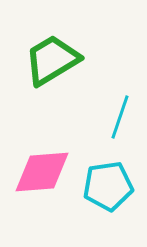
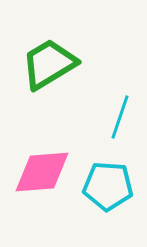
green trapezoid: moved 3 px left, 4 px down
cyan pentagon: rotated 12 degrees clockwise
